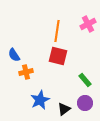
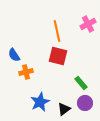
orange line: rotated 20 degrees counterclockwise
green rectangle: moved 4 px left, 3 px down
blue star: moved 2 px down
